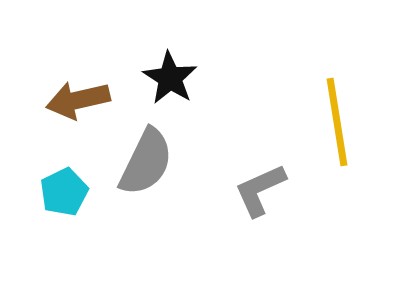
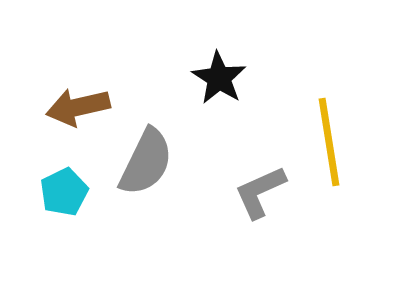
black star: moved 49 px right
brown arrow: moved 7 px down
yellow line: moved 8 px left, 20 px down
gray L-shape: moved 2 px down
